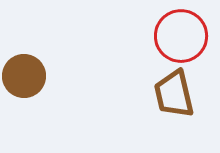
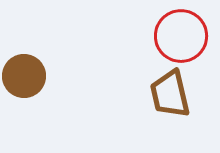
brown trapezoid: moved 4 px left
